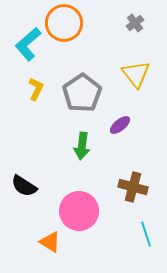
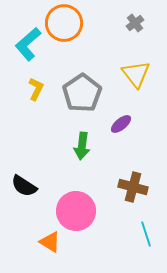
purple ellipse: moved 1 px right, 1 px up
pink circle: moved 3 px left
